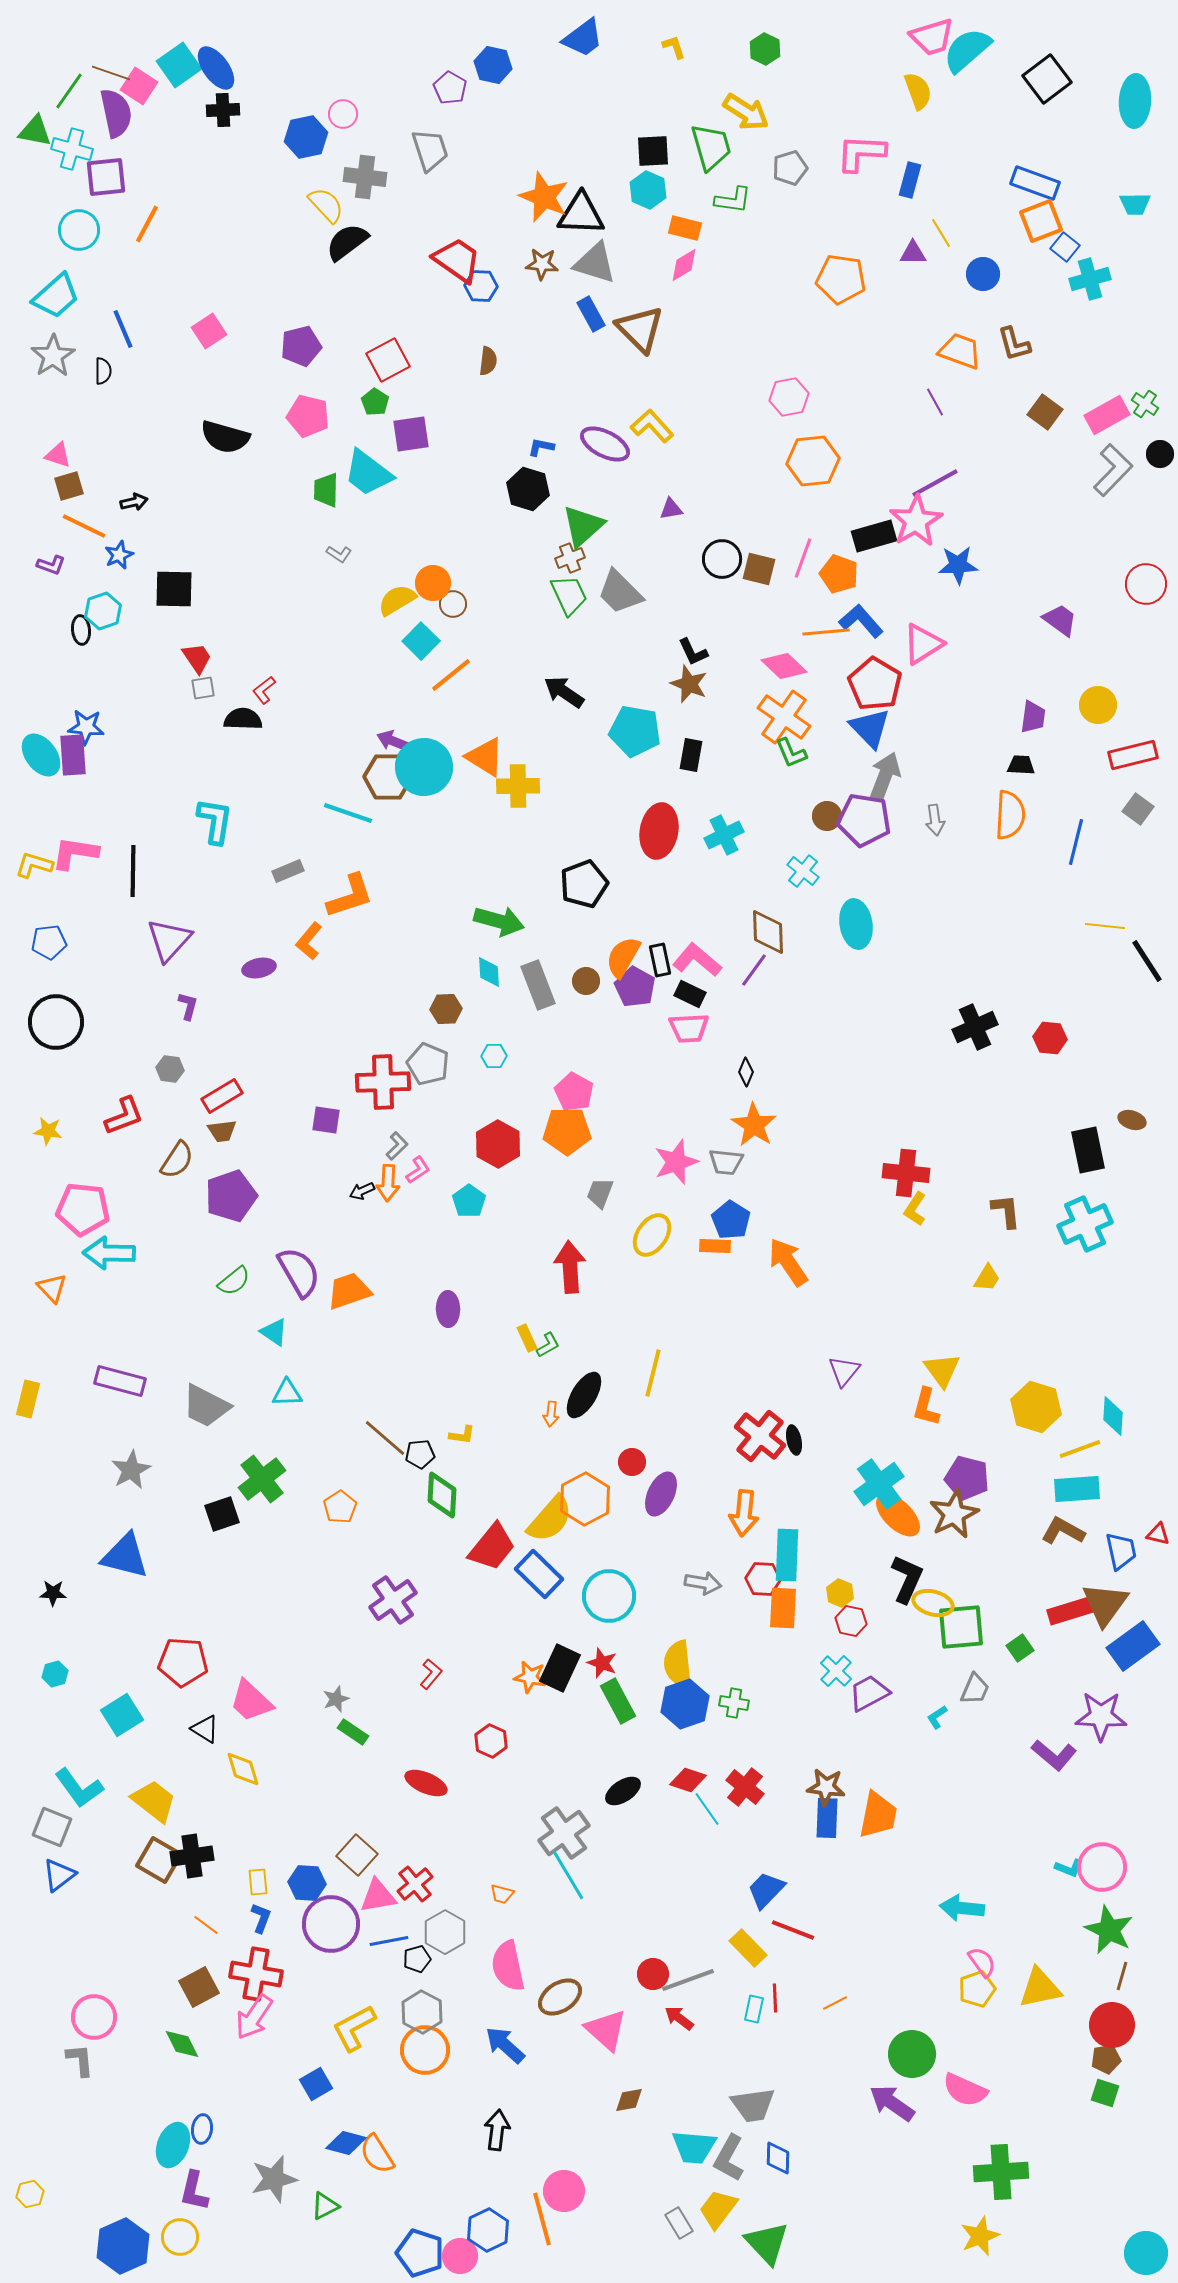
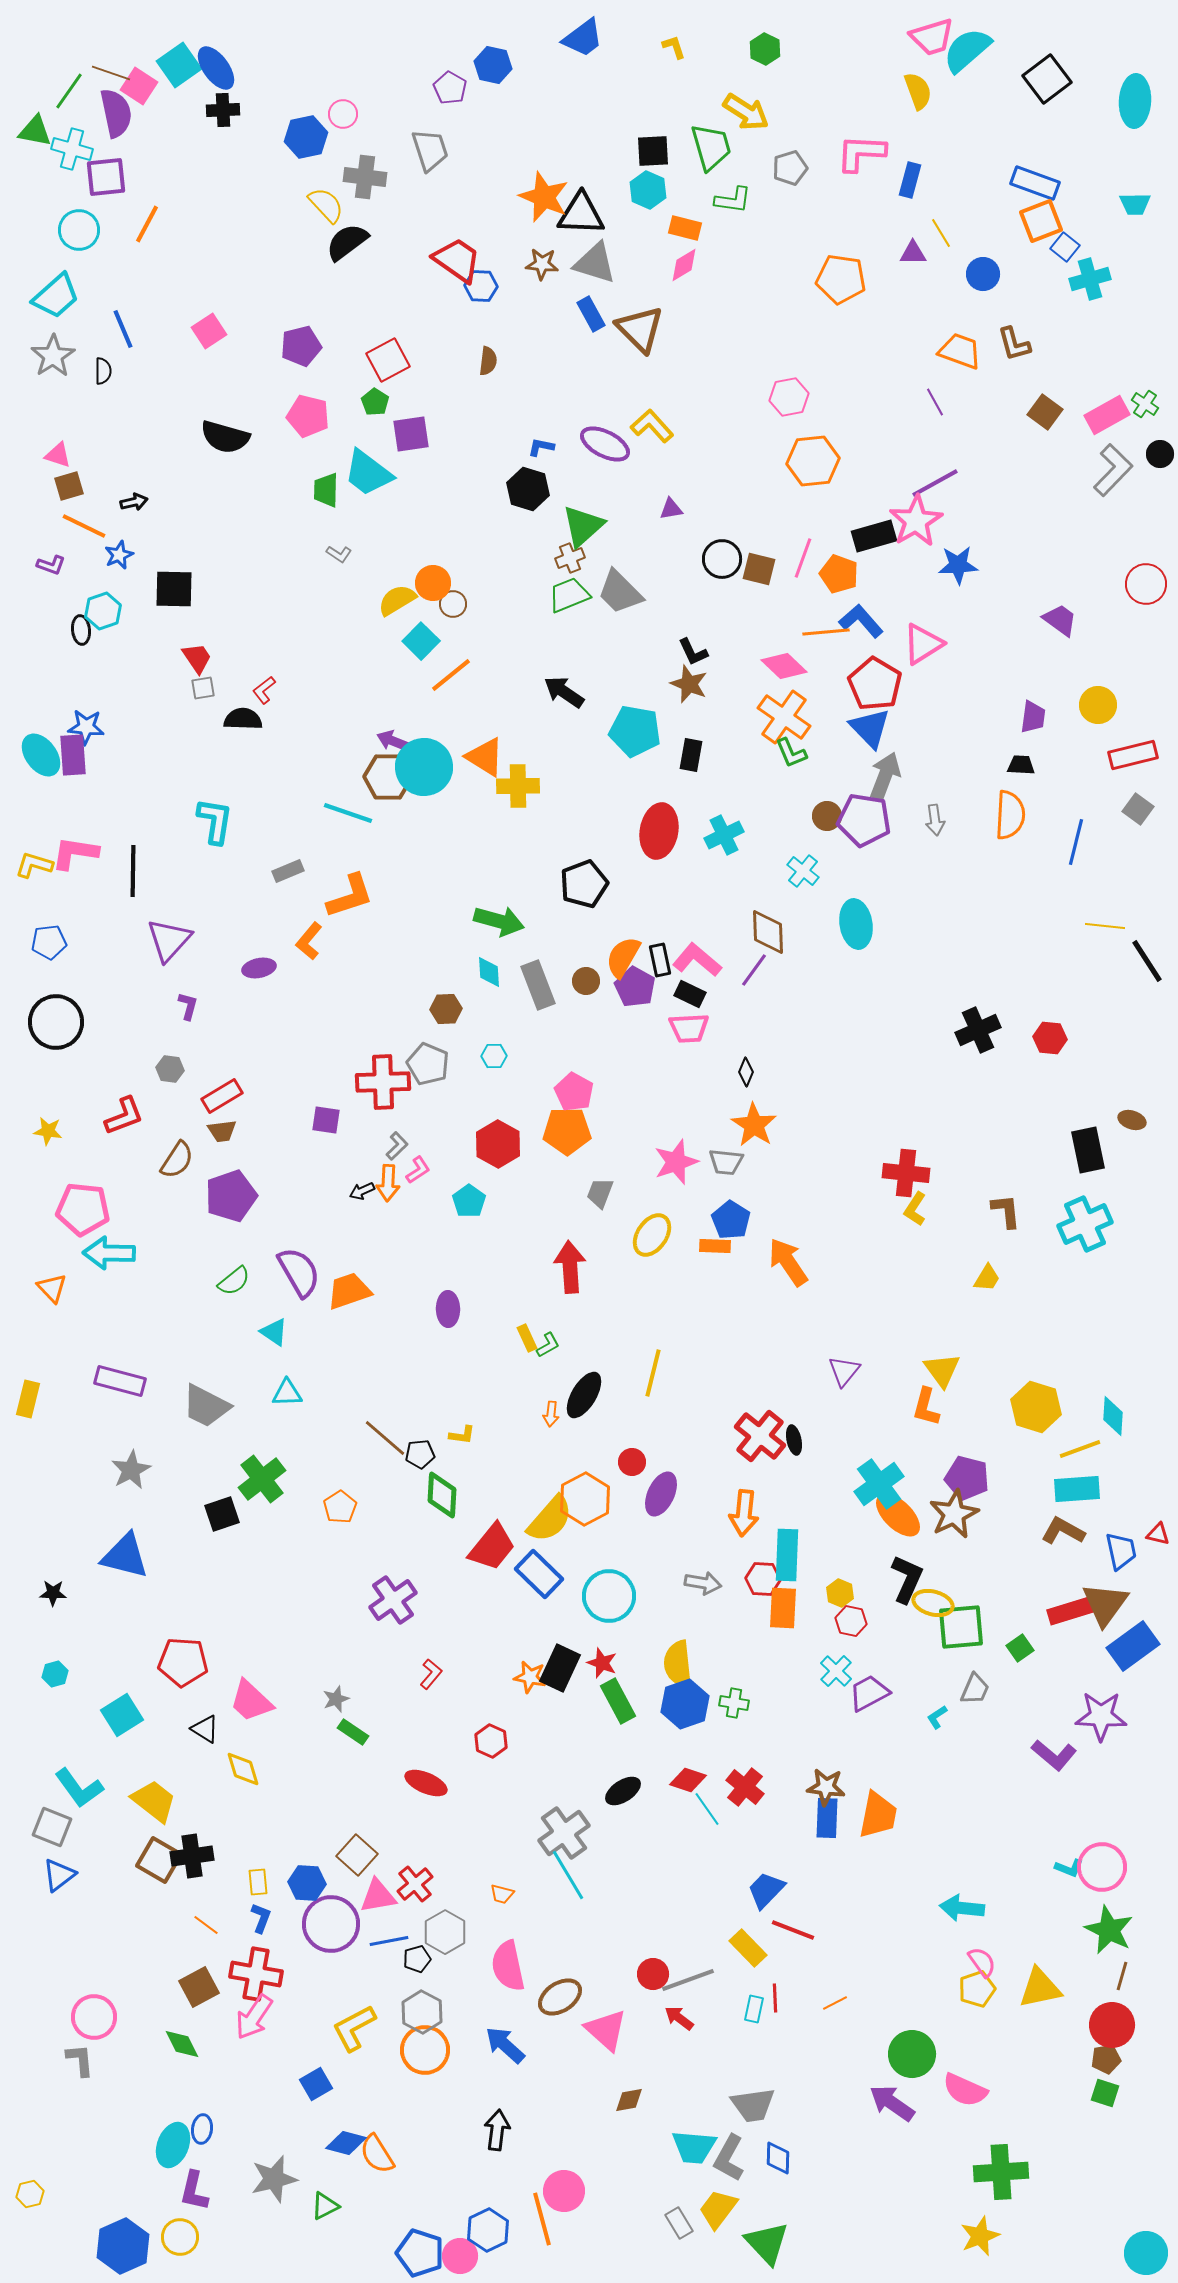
green trapezoid at (569, 595): rotated 87 degrees counterclockwise
black cross at (975, 1027): moved 3 px right, 3 px down
